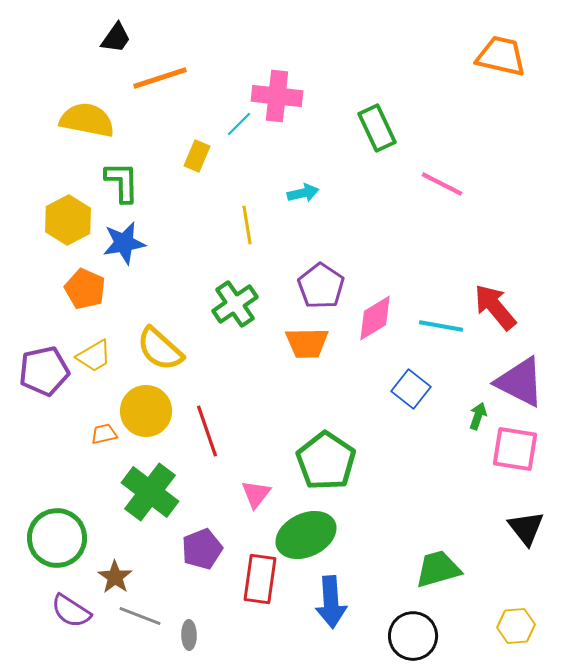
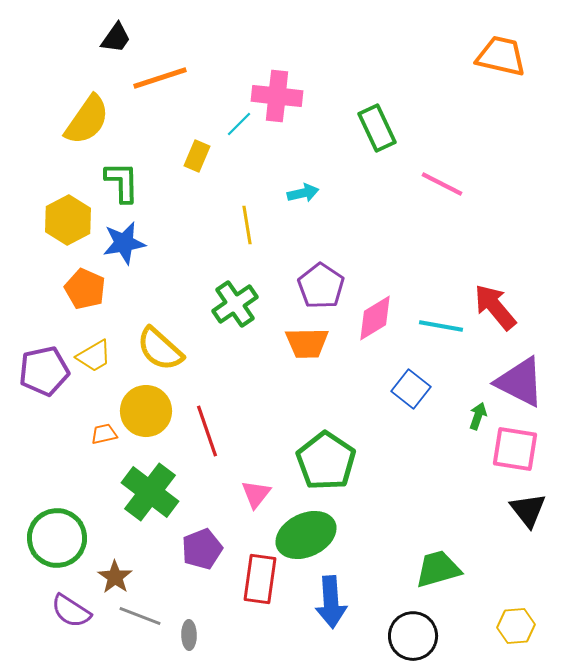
yellow semicircle at (87, 120): rotated 114 degrees clockwise
black triangle at (526, 528): moved 2 px right, 18 px up
